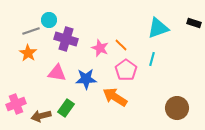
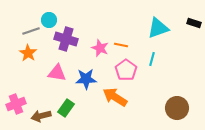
orange line: rotated 32 degrees counterclockwise
